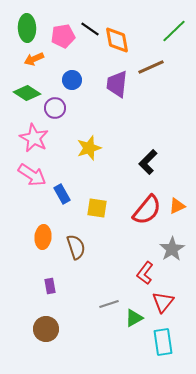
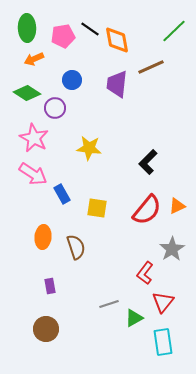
yellow star: rotated 25 degrees clockwise
pink arrow: moved 1 px right, 1 px up
